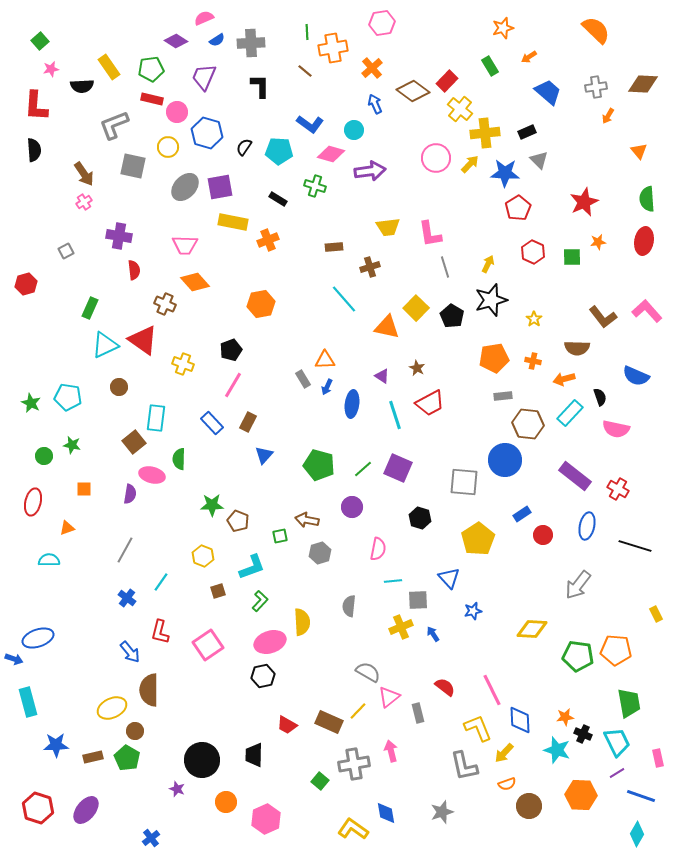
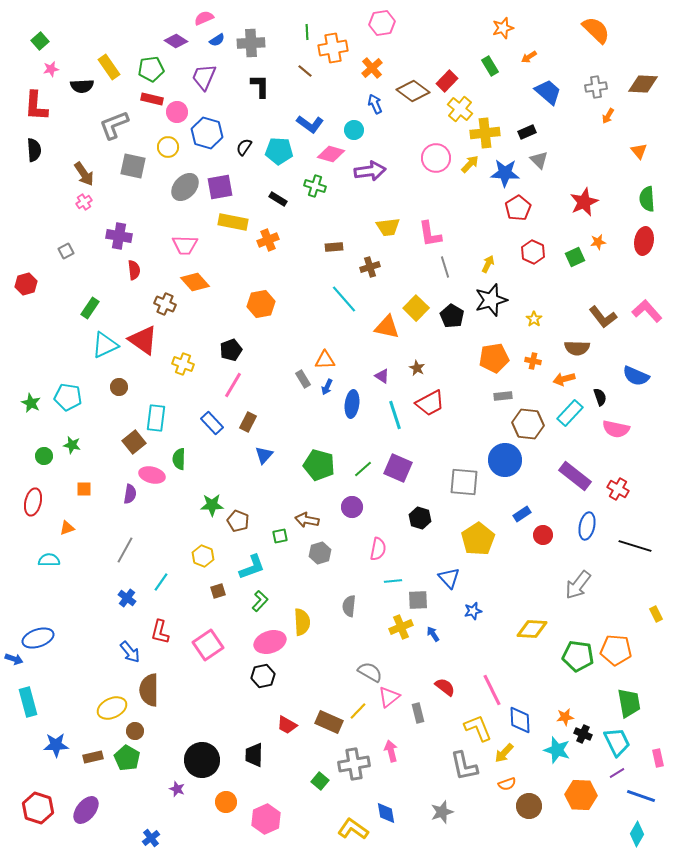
green square at (572, 257): moved 3 px right; rotated 24 degrees counterclockwise
green rectangle at (90, 308): rotated 10 degrees clockwise
gray semicircle at (368, 672): moved 2 px right
